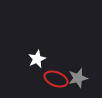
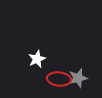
red ellipse: moved 3 px right; rotated 15 degrees counterclockwise
